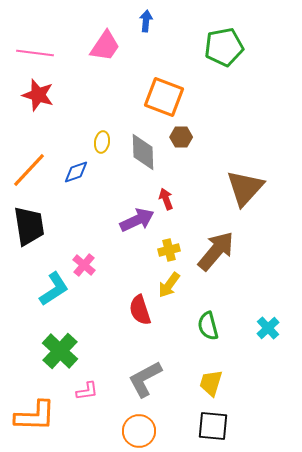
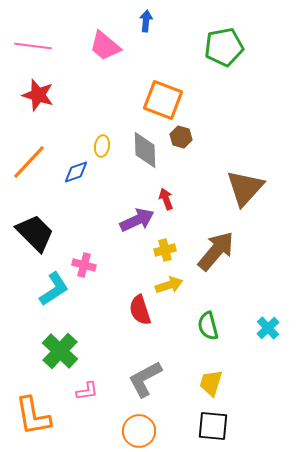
pink trapezoid: rotated 96 degrees clockwise
pink line: moved 2 px left, 7 px up
orange square: moved 1 px left, 3 px down
brown hexagon: rotated 15 degrees clockwise
yellow ellipse: moved 4 px down
gray diamond: moved 2 px right, 2 px up
orange line: moved 8 px up
black trapezoid: moved 6 px right, 7 px down; rotated 36 degrees counterclockwise
yellow cross: moved 4 px left
pink cross: rotated 25 degrees counterclockwise
yellow arrow: rotated 144 degrees counterclockwise
orange L-shape: moved 2 px left; rotated 78 degrees clockwise
